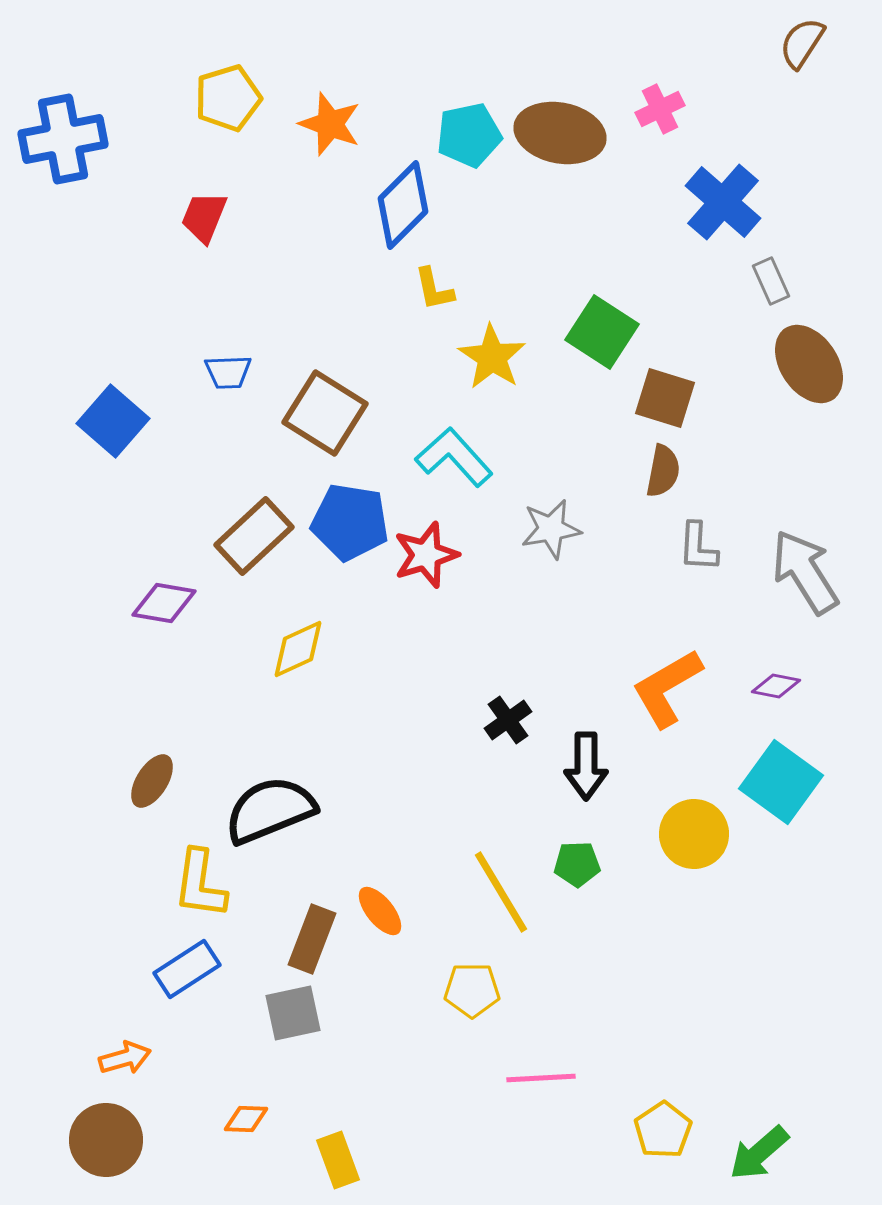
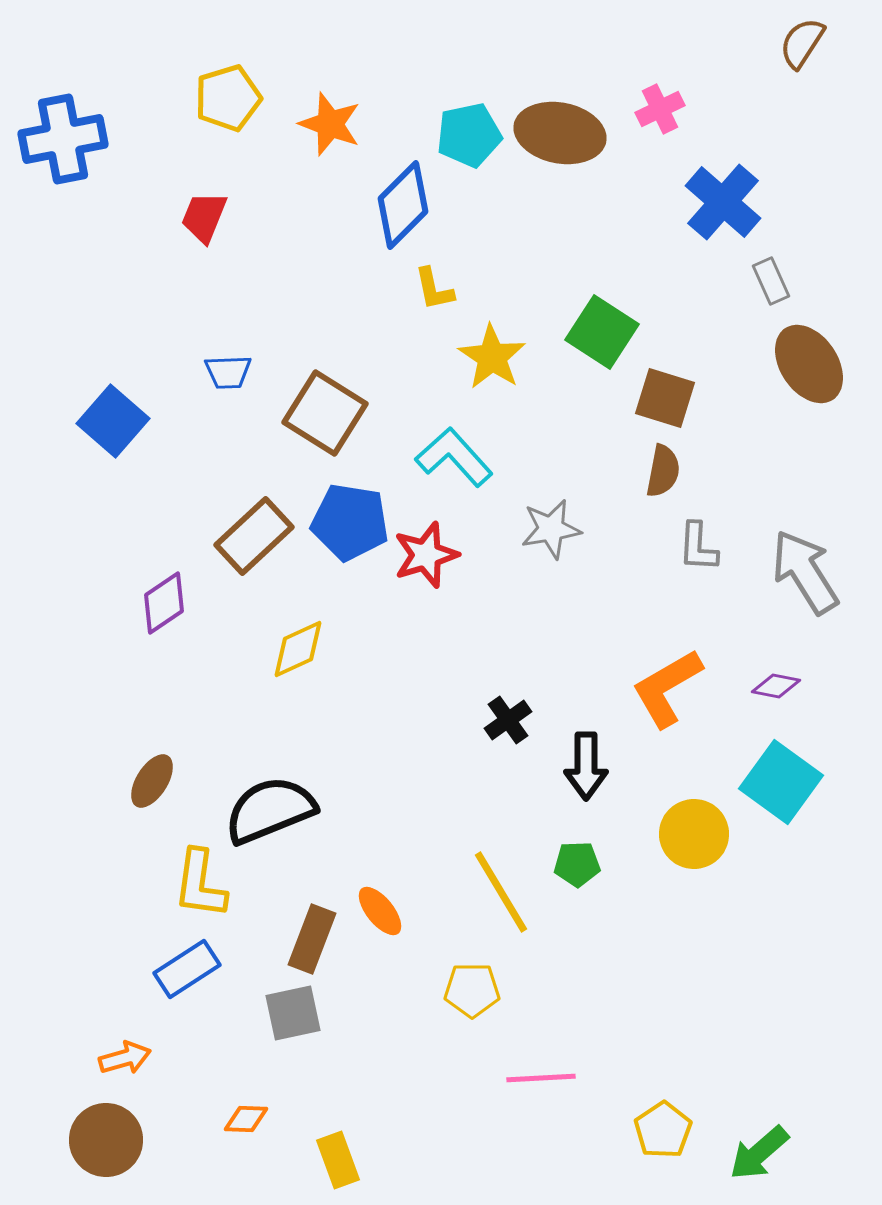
purple diamond at (164, 603): rotated 44 degrees counterclockwise
